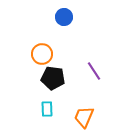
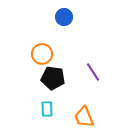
purple line: moved 1 px left, 1 px down
orange trapezoid: rotated 45 degrees counterclockwise
